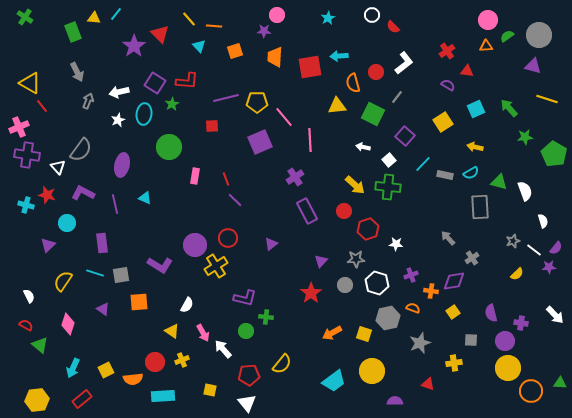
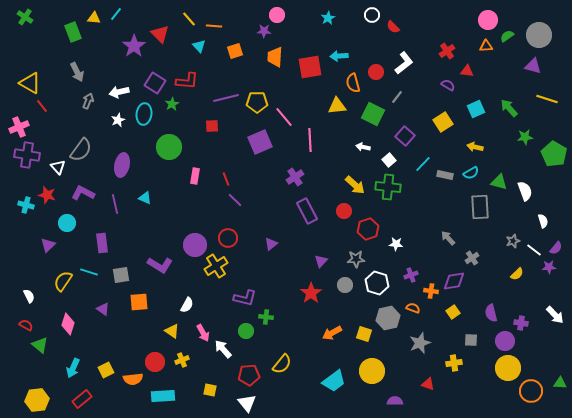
cyan line at (95, 273): moved 6 px left, 1 px up
